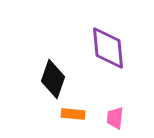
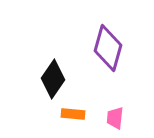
purple diamond: rotated 21 degrees clockwise
black diamond: rotated 15 degrees clockwise
